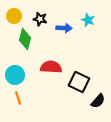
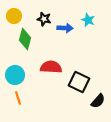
black star: moved 4 px right
blue arrow: moved 1 px right
